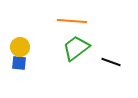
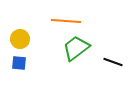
orange line: moved 6 px left
yellow circle: moved 8 px up
black line: moved 2 px right
